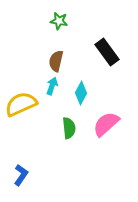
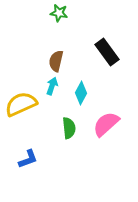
green star: moved 8 px up
blue L-shape: moved 7 px right, 16 px up; rotated 35 degrees clockwise
